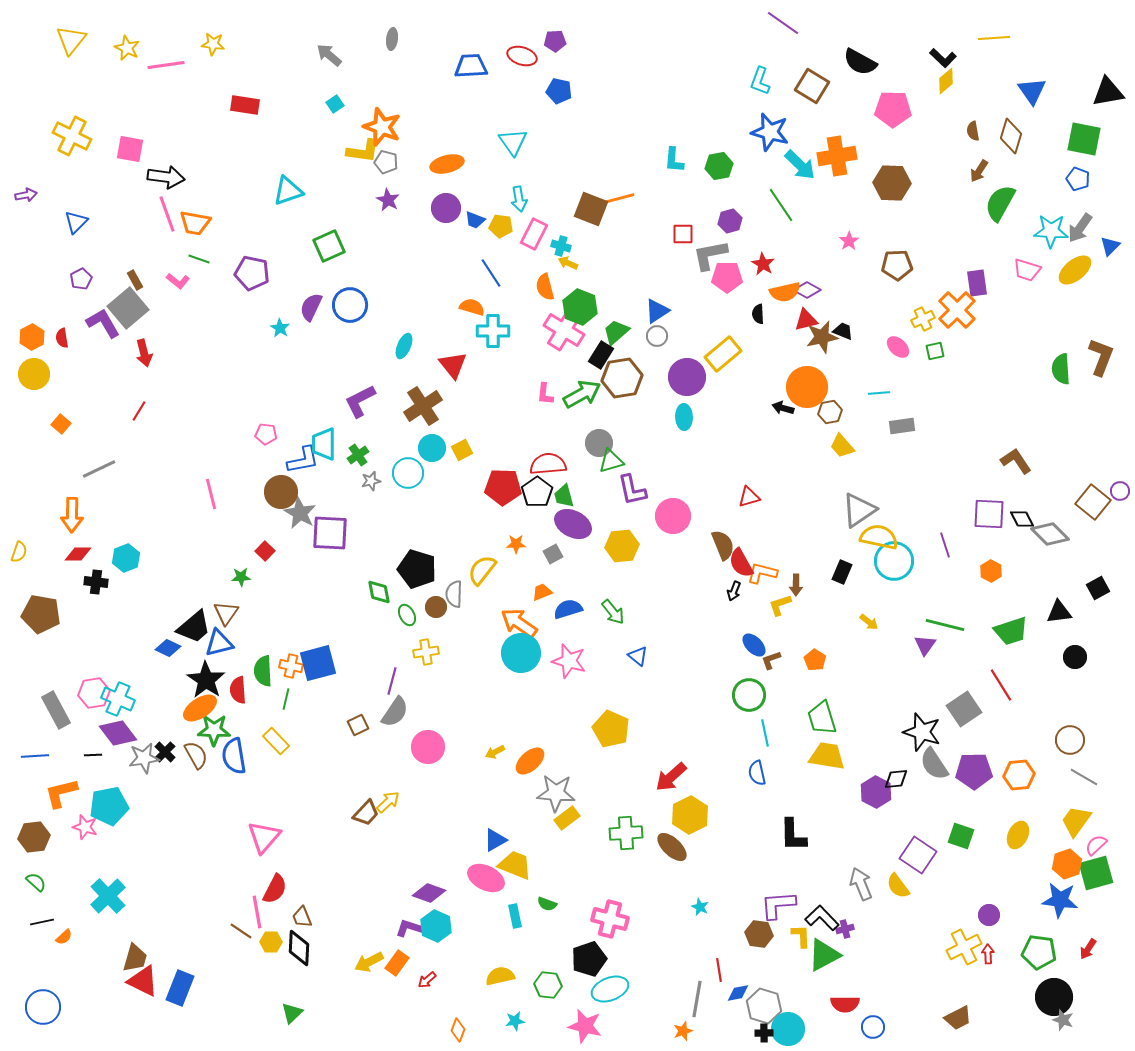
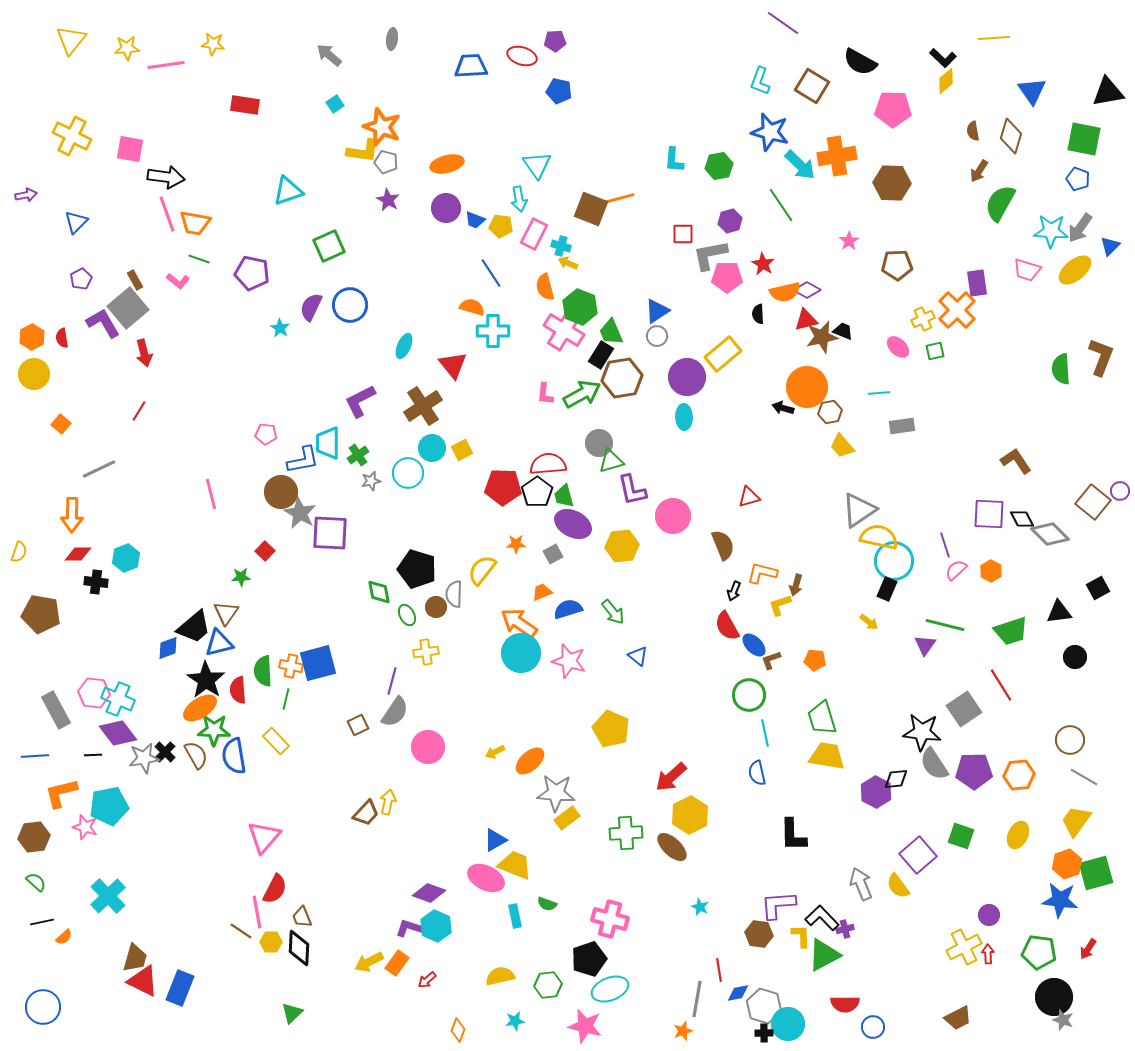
yellow star at (127, 48): rotated 30 degrees counterclockwise
cyan triangle at (513, 142): moved 24 px right, 23 px down
green trapezoid at (616, 332): moved 5 px left; rotated 72 degrees counterclockwise
cyan trapezoid at (324, 444): moved 4 px right, 1 px up
red semicircle at (741, 563): moved 14 px left, 63 px down
black rectangle at (842, 572): moved 45 px right, 17 px down
brown arrow at (796, 585): rotated 15 degrees clockwise
blue diamond at (168, 648): rotated 45 degrees counterclockwise
orange pentagon at (815, 660): rotated 25 degrees counterclockwise
pink hexagon at (94, 693): rotated 16 degrees clockwise
black star at (922, 732): rotated 12 degrees counterclockwise
yellow arrow at (388, 802): rotated 35 degrees counterclockwise
pink semicircle at (1096, 845): moved 140 px left, 275 px up
purple square at (918, 855): rotated 15 degrees clockwise
green hexagon at (548, 985): rotated 12 degrees counterclockwise
cyan circle at (788, 1029): moved 5 px up
